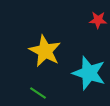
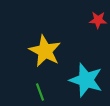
cyan star: moved 3 px left, 7 px down
green line: moved 2 px right, 1 px up; rotated 36 degrees clockwise
